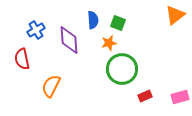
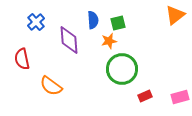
green square: rotated 35 degrees counterclockwise
blue cross: moved 8 px up; rotated 12 degrees counterclockwise
orange star: moved 2 px up
orange semicircle: rotated 80 degrees counterclockwise
